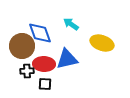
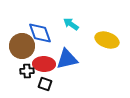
yellow ellipse: moved 5 px right, 3 px up
black square: rotated 16 degrees clockwise
